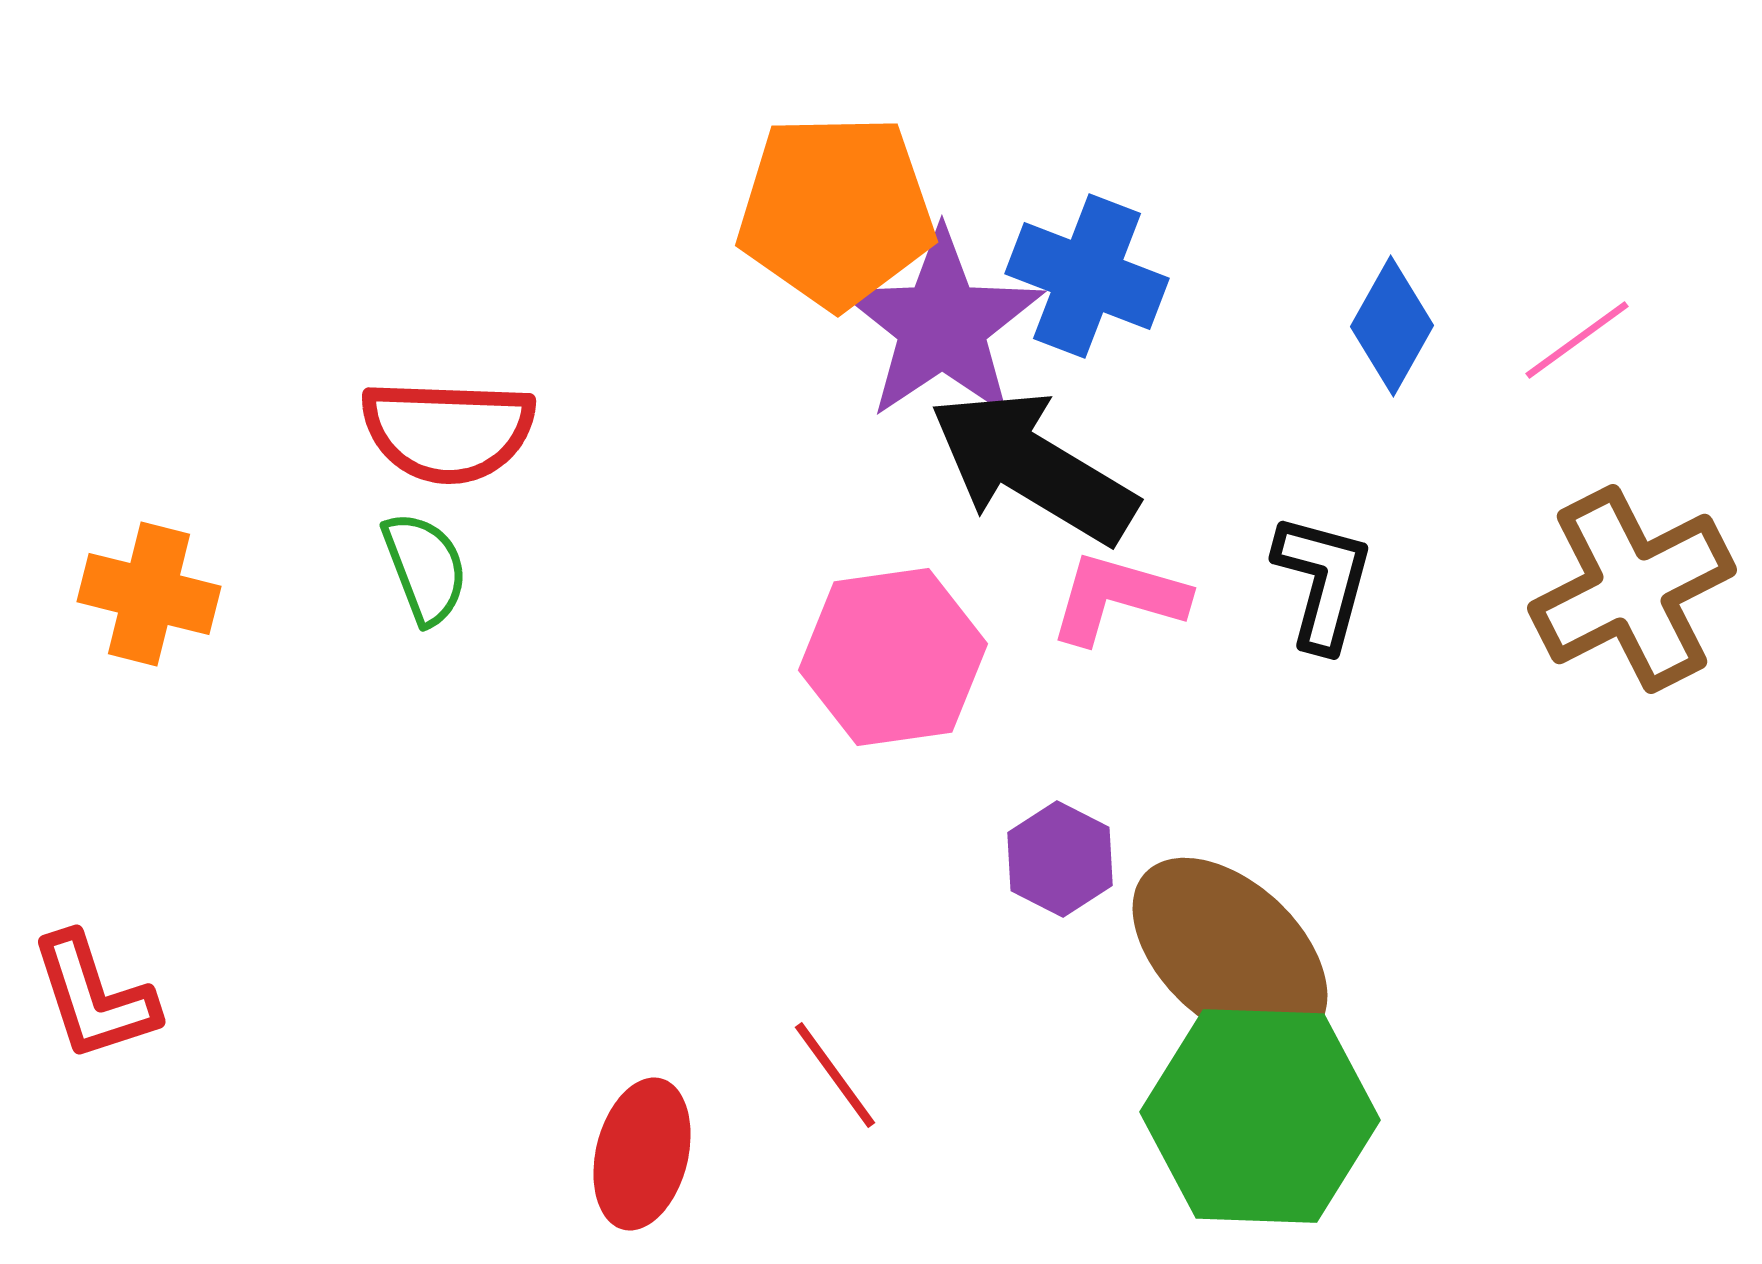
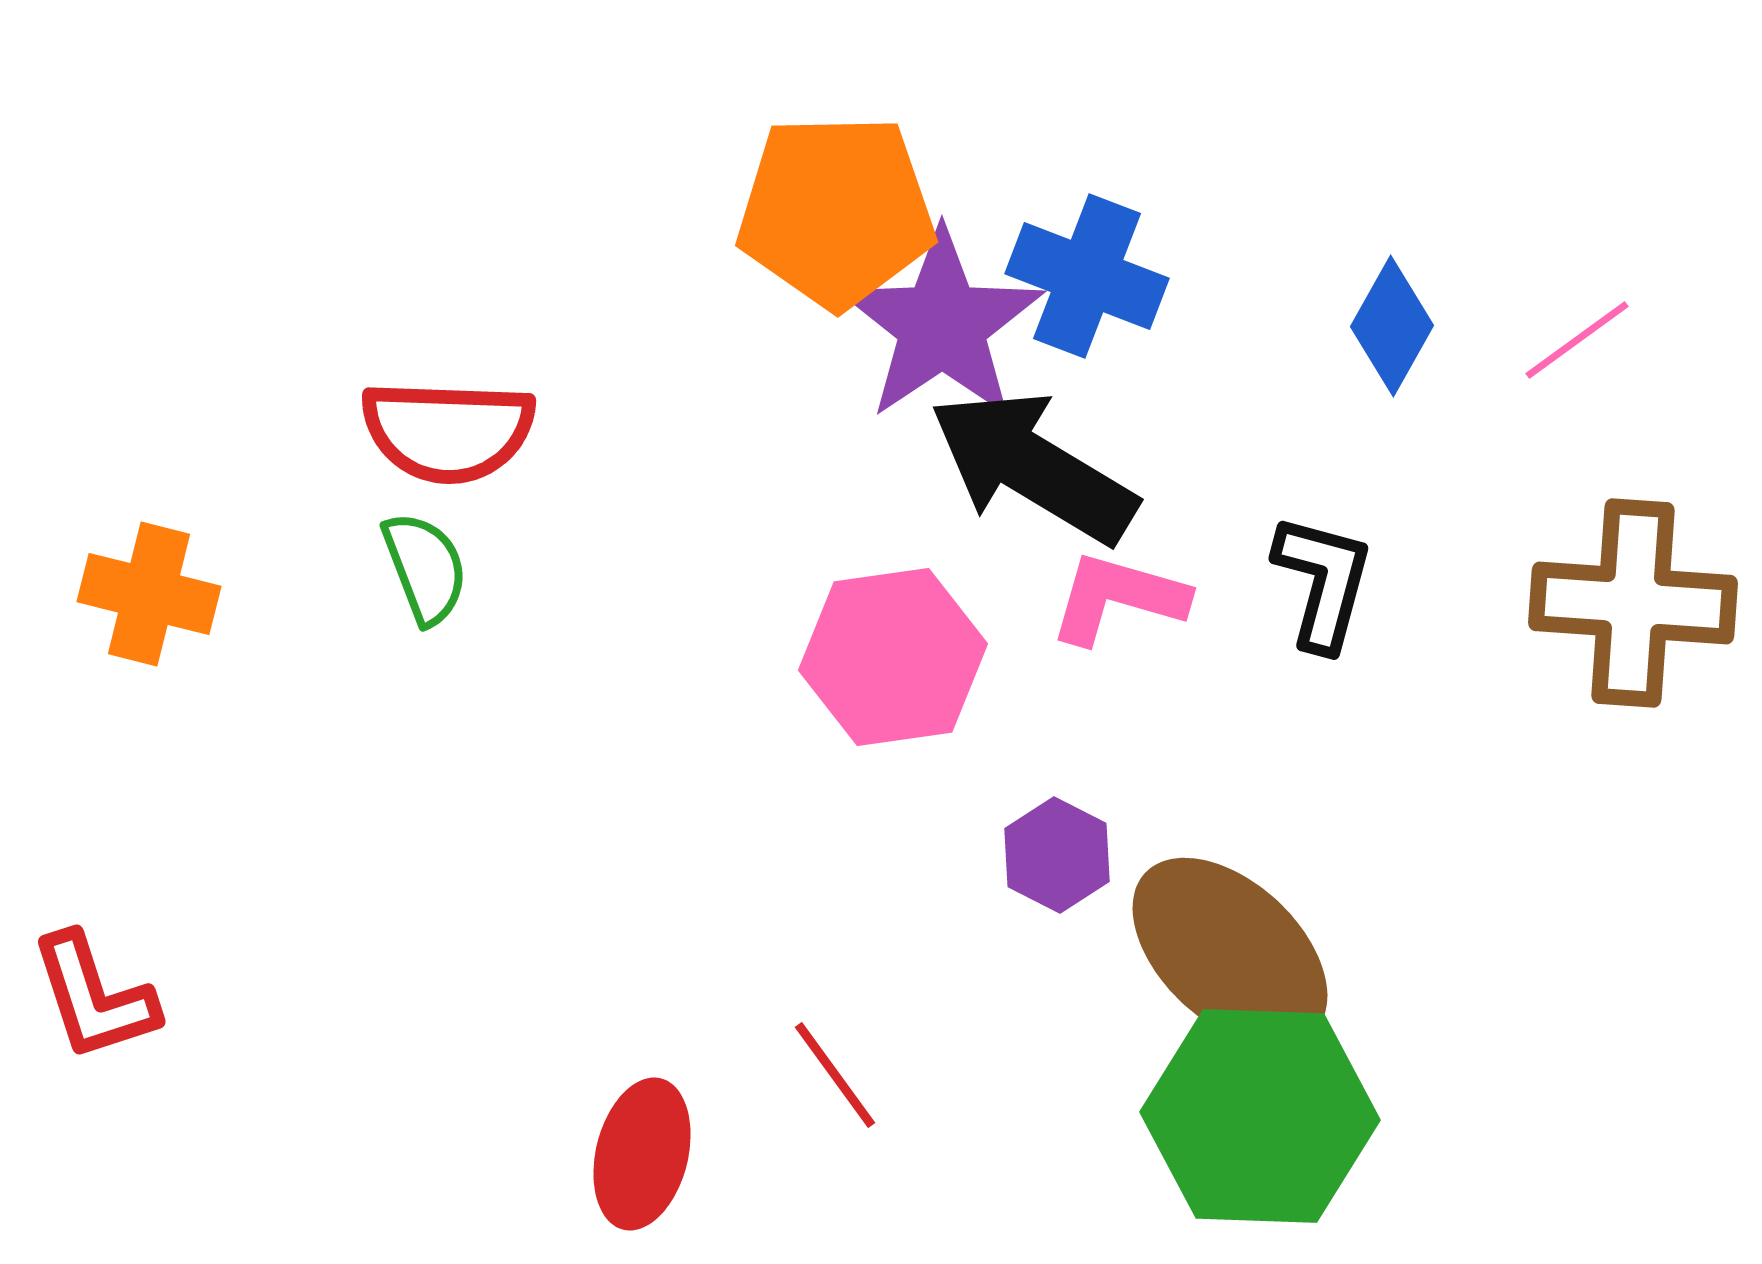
brown cross: moved 1 px right, 14 px down; rotated 31 degrees clockwise
purple hexagon: moved 3 px left, 4 px up
